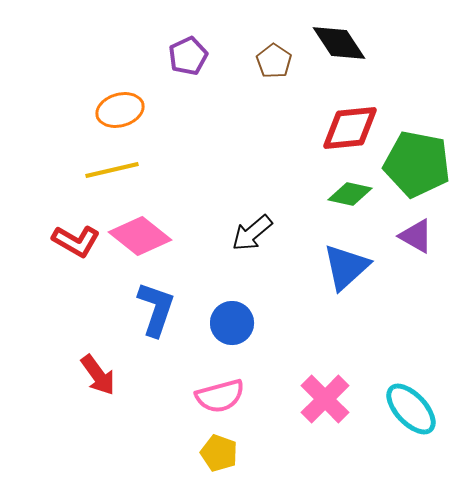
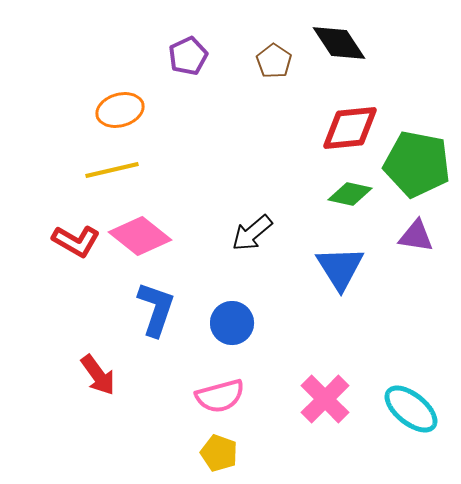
purple triangle: rotated 21 degrees counterclockwise
blue triangle: moved 6 px left, 1 px down; rotated 20 degrees counterclockwise
cyan ellipse: rotated 8 degrees counterclockwise
